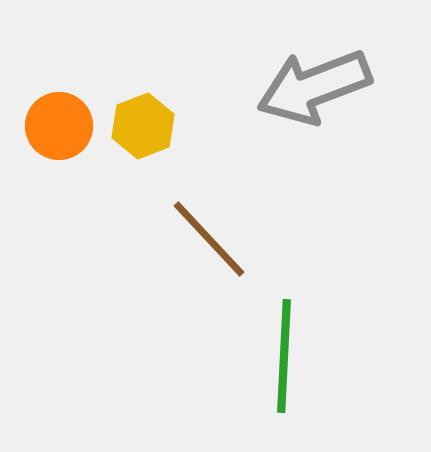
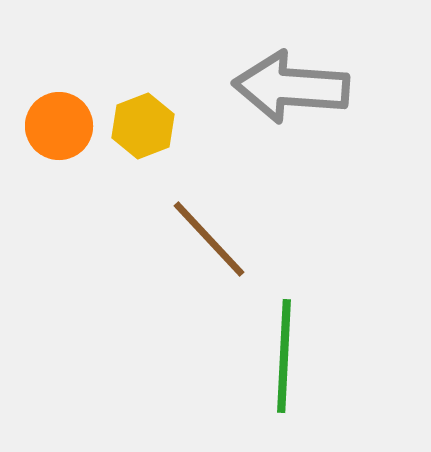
gray arrow: moved 23 px left; rotated 25 degrees clockwise
